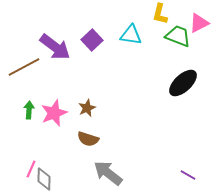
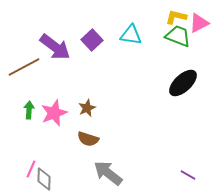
yellow L-shape: moved 16 px right, 3 px down; rotated 90 degrees clockwise
